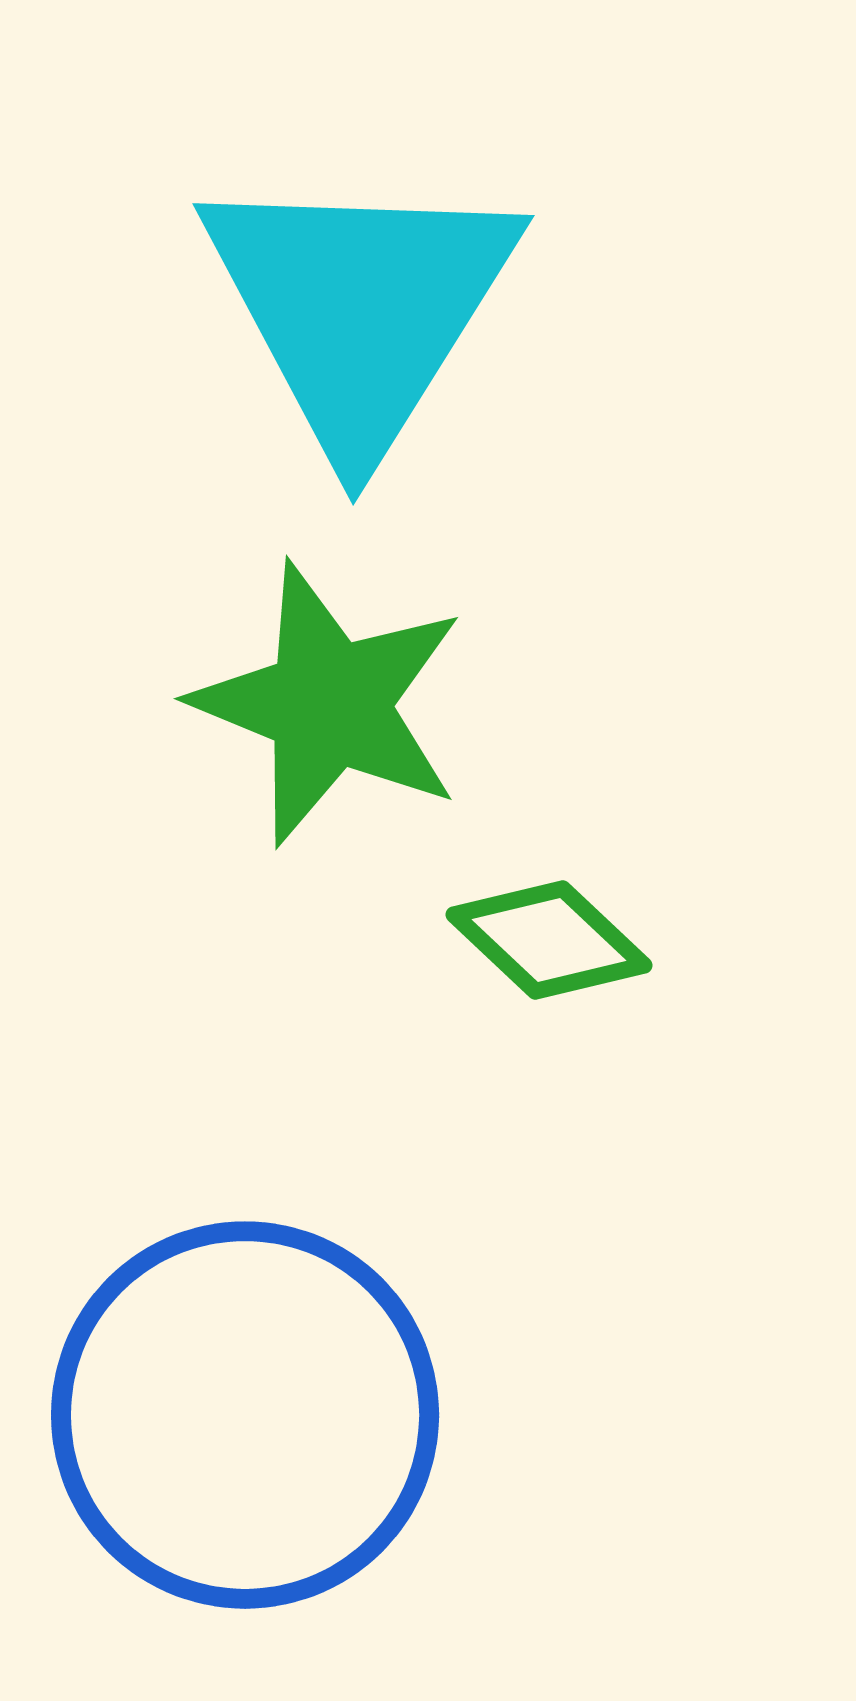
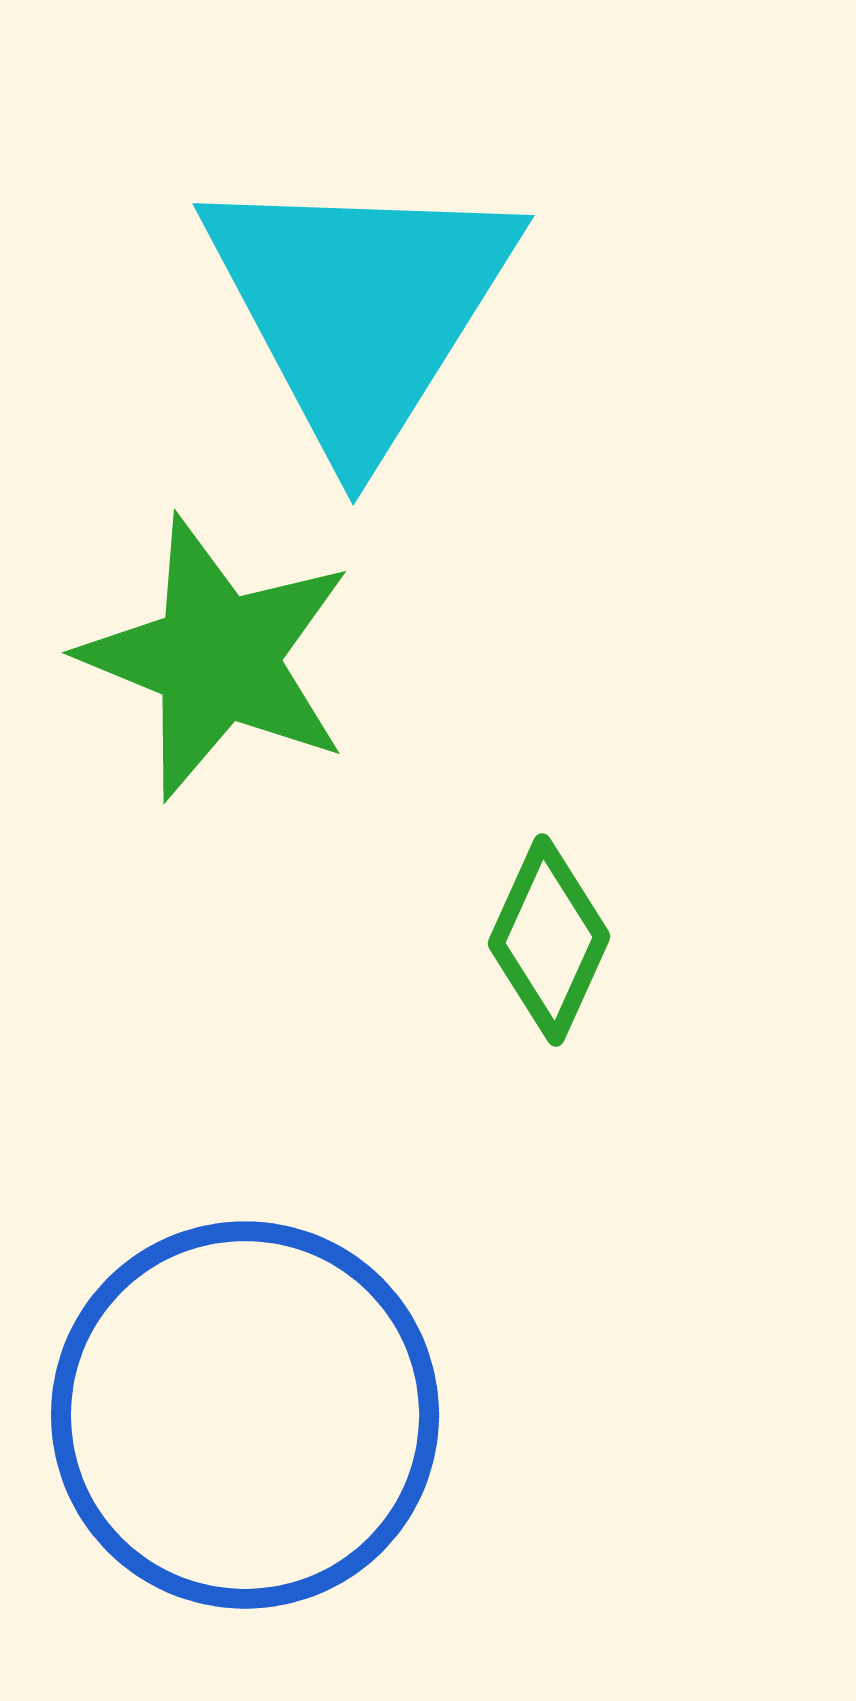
green star: moved 112 px left, 46 px up
green diamond: rotated 71 degrees clockwise
